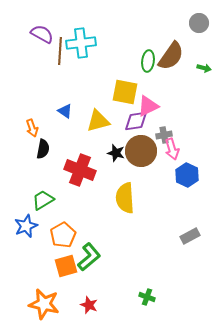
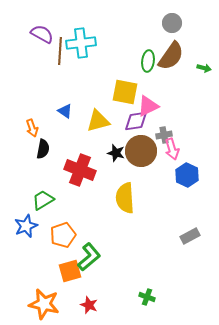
gray circle: moved 27 px left
orange pentagon: rotated 10 degrees clockwise
orange square: moved 4 px right, 5 px down
